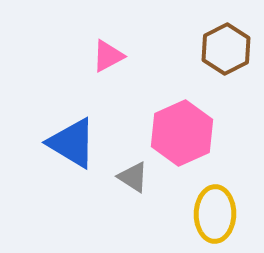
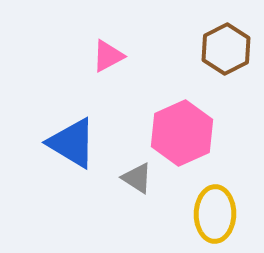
gray triangle: moved 4 px right, 1 px down
